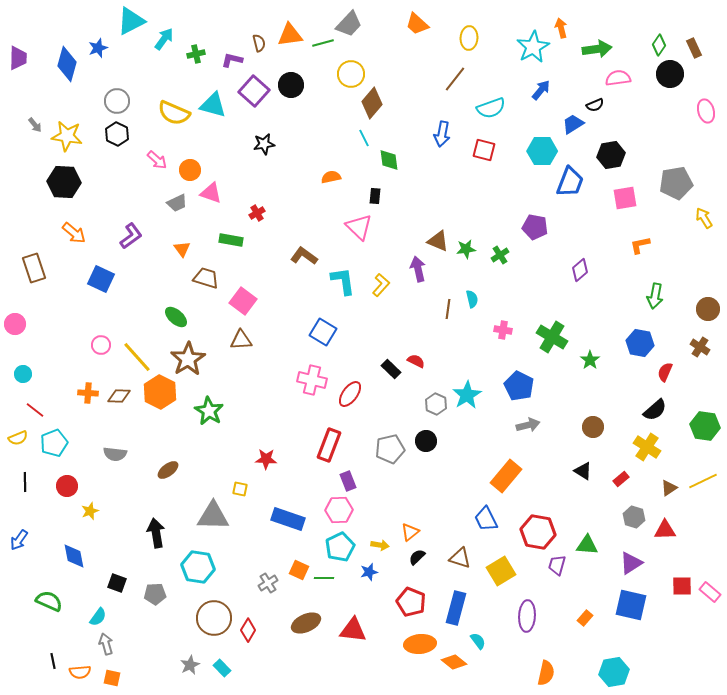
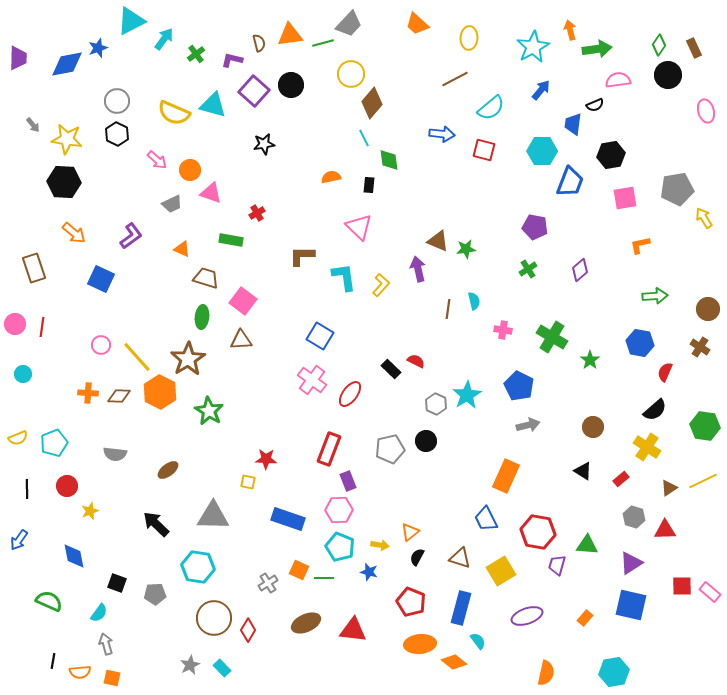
orange arrow at (561, 28): moved 9 px right, 2 px down
green cross at (196, 54): rotated 24 degrees counterclockwise
blue diamond at (67, 64): rotated 64 degrees clockwise
black circle at (670, 74): moved 2 px left, 1 px down
pink semicircle at (618, 78): moved 2 px down
brown line at (455, 79): rotated 24 degrees clockwise
cyan semicircle at (491, 108): rotated 20 degrees counterclockwise
blue trapezoid at (573, 124): rotated 50 degrees counterclockwise
gray arrow at (35, 125): moved 2 px left
blue arrow at (442, 134): rotated 95 degrees counterclockwise
yellow star at (67, 136): moved 3 px down
gray pentagon at (676, 183): moved 1 px right, 6 px down
black rectangle at (375, 196): moved 6 px left, 11 px up
gray trapezoid at (177, 203): moved 5 px left, 1 px down
orange triangle at (182, 249): rotated 30 degrees counterclockwise
green cross at (500, 255): moved 28 px right, 14 px down
brown L-shape at (304, 256): moved 2 px left; rotated 36 degrees counterclockwise
cyan L-shape at (343, 281): moved 1 px right, 4 px up
green arrow at (655, 296): rotated 105 degrees counterclockwise
cyan semicircle at (472, 299): moved 2 px right, 2 px down
green ellipse at (176, 317): moved 26 px right; rotated 55 degrees clockwise
blue square at (323, 332): moved 3 px left, 4 px down
pink cross at (312, 380): rotated 24 degrees clockwise
red line at (35, 410): moved 7 px right, 83 px up; rotated 60 degrees clockwise
red rectangle at (329, 445): moved 4 px down
orange rectangle at (506, 476): rotated 16 degrees counterclockwise
black line at (25, 482): moved 2 px right, 7 px down
yellow square at (240, 489): moved 8 px right, 7 px up
black arrow at (156, 533): moved 9 px up; rotated 36 degrees counterclockwise
cyan pentagon at (340, 547): rotated 24 degrees counterclockwise
black semicircle at (417, 557): rotated 18 degrees counterclockwise
blue star at (369, 572): rotated 30 degrees clockwise
blue rectangle at (456, 608): moved 5 px right
purple ellipse at (527, 616): rotated 68 degrees clockwise
cyan semicircle at (98, 617): moved 1 px right, 4 px up
black line at (53, 661): rotated 21 degrees clockwise
